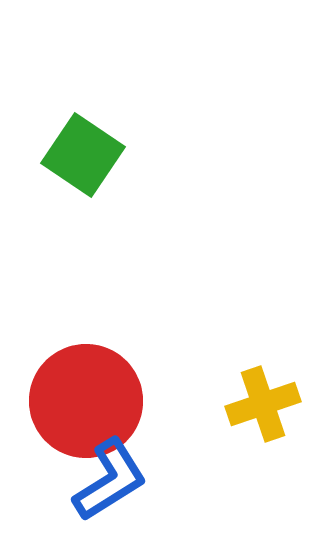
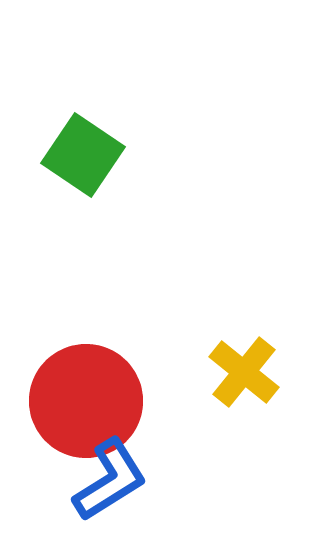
yellow cross: moved 19 px left, 32 px up; rotated 32 degrees counterclockwise
